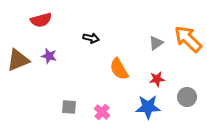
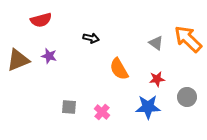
gray triangle: rotated 49 degrees counterclockwise
